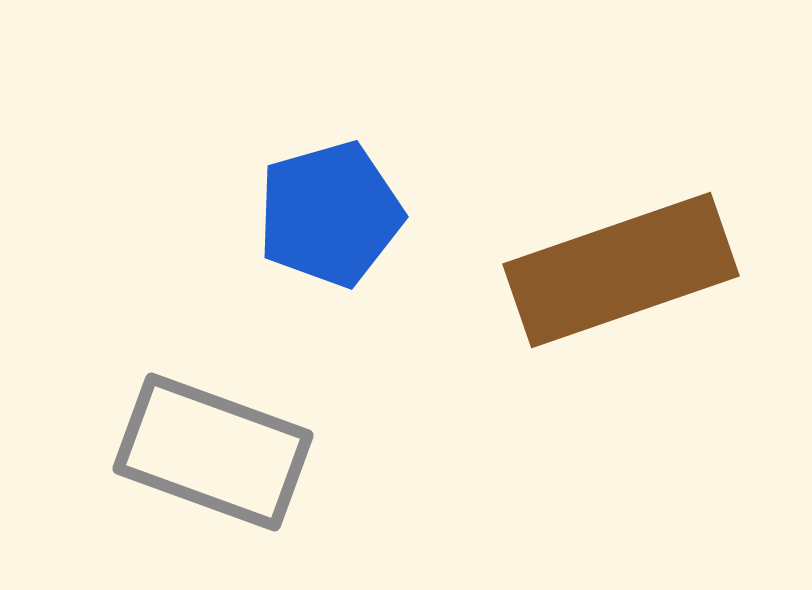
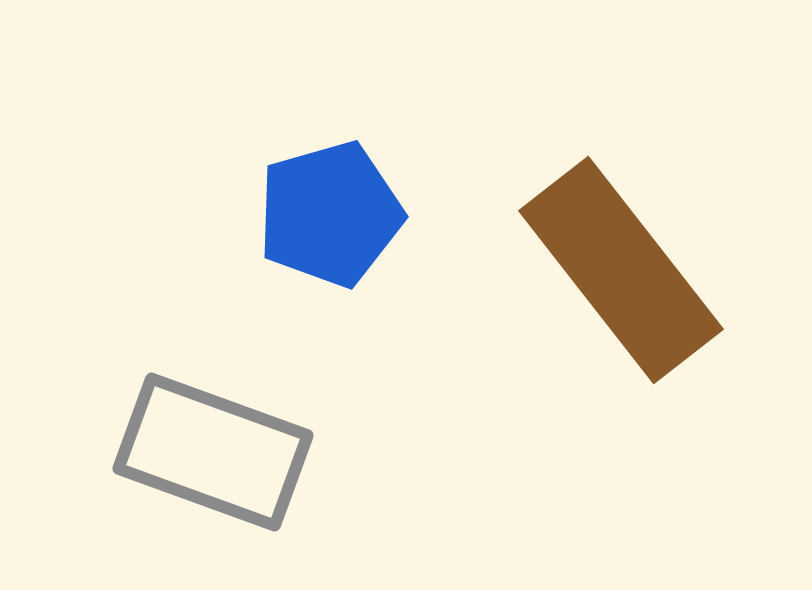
brown rectangle: rotated 71 degrees clockwise
